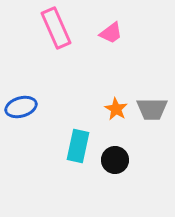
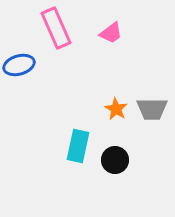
blue ellipse: moved 2 px left, 42 px up
